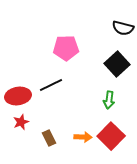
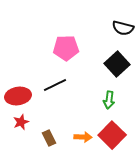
black line: moved 4 px right
red square: moved 1 px right, 1 px up
